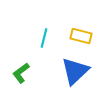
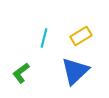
yellow rectangle: rotated 45 degrees counterclockwise
